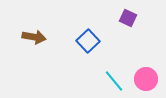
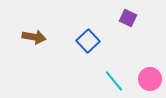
pink circle: moved 4 px right
